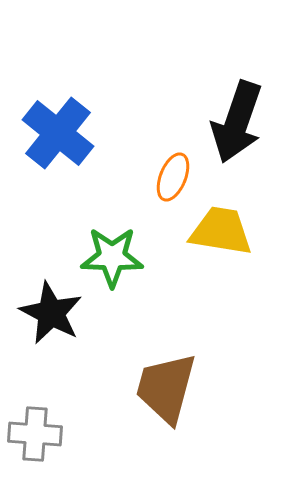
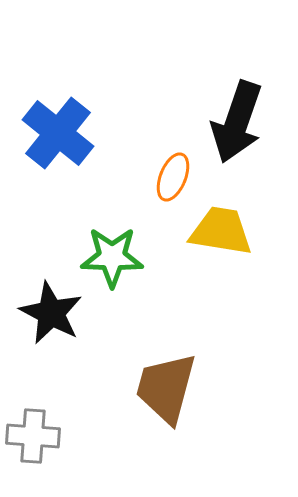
gray cross: moved 2 px left, 2 px down
